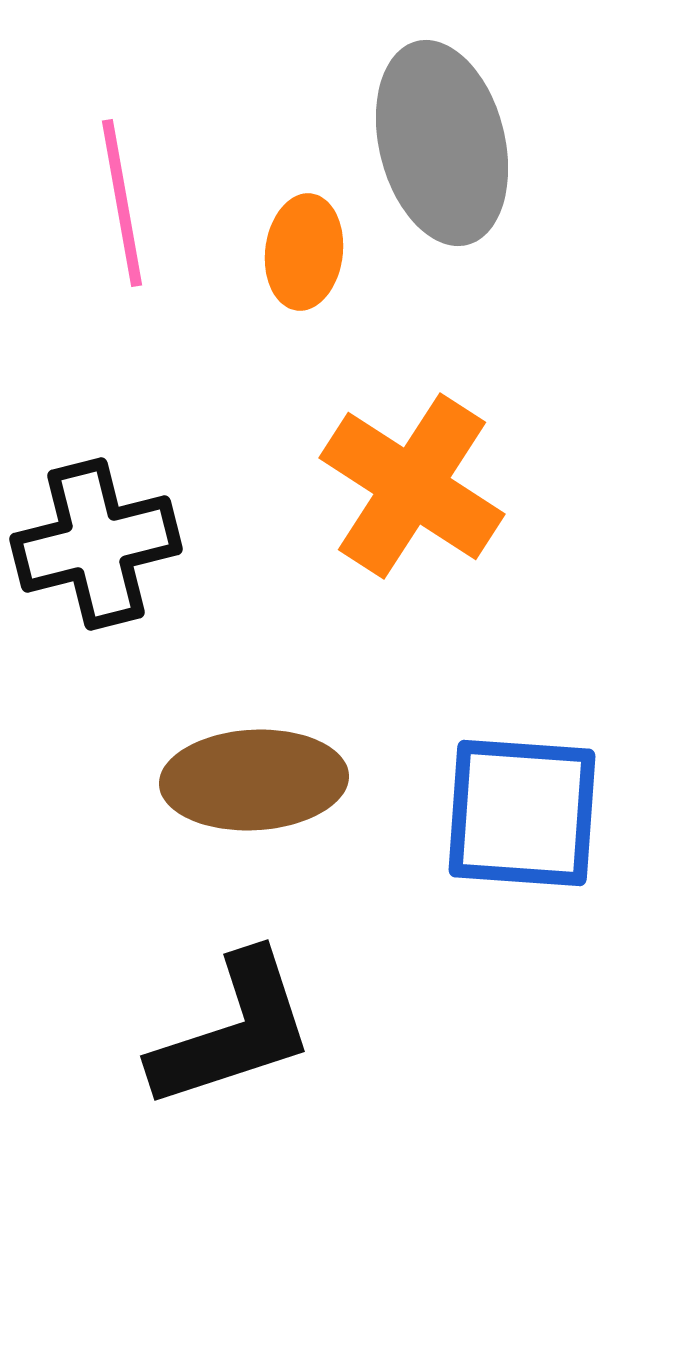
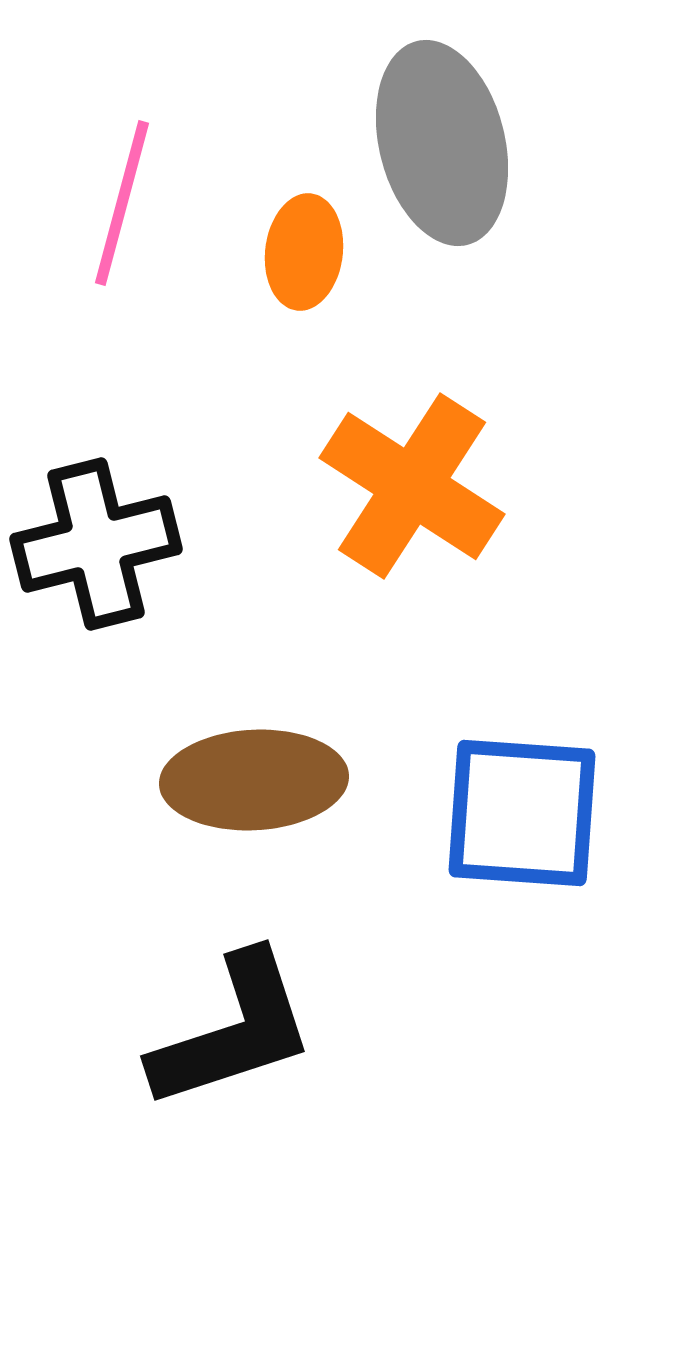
pink line: rotated 25 degrees clockwise
